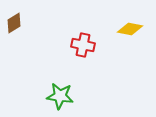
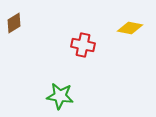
yellow diamond: moved 1 px up
